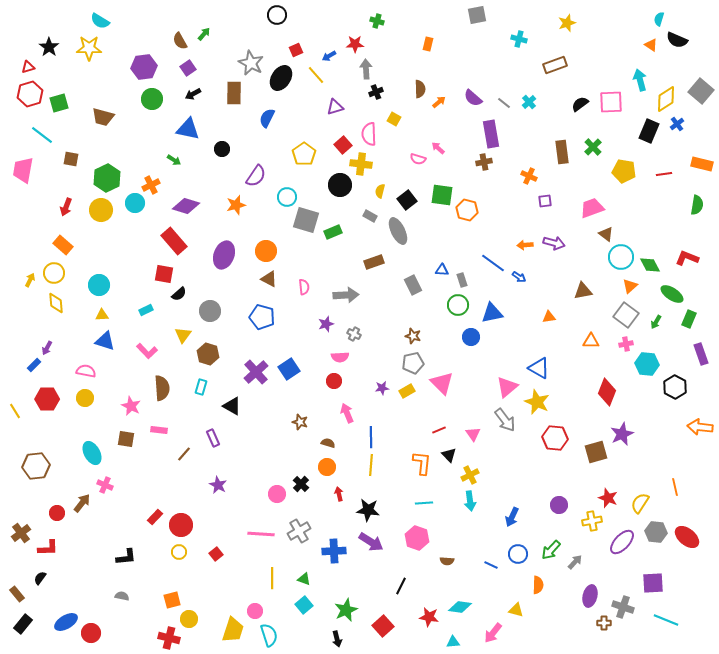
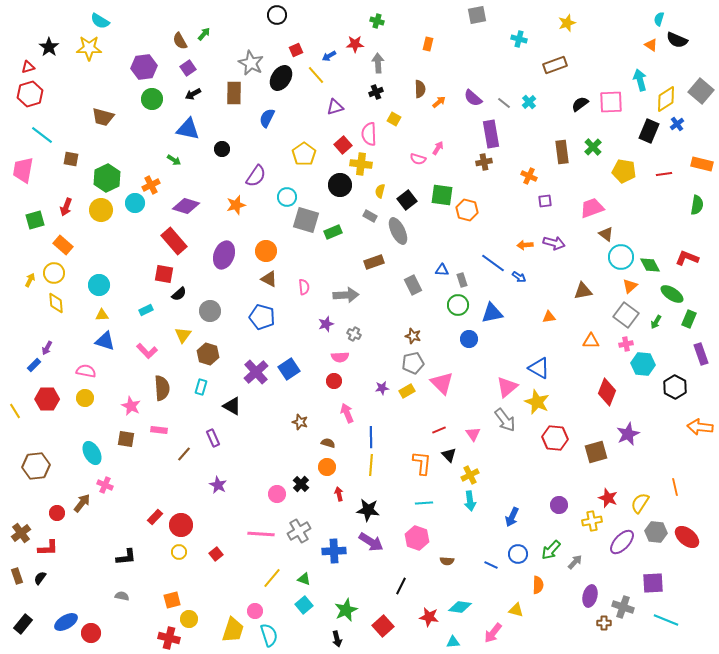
gray arrow at (366, 69): moved 12 px right, 6 px up
green square at (59, 103): moved 24 px left, 117 px down
pink arrow at (438, 148): rotated 80 degrees clockwise
blue circle at (471, 337): moved 2 px left, 2 px down
cyan hexagon at (647, 364): moved 4 px left
purple star at (622, 434): moved 6 px right
yellow line at (272, 578): rotated 40 degrees clockwise
brown rectangle at (17, 594): moved 18 px up; rotated 21 degrees clockwise
